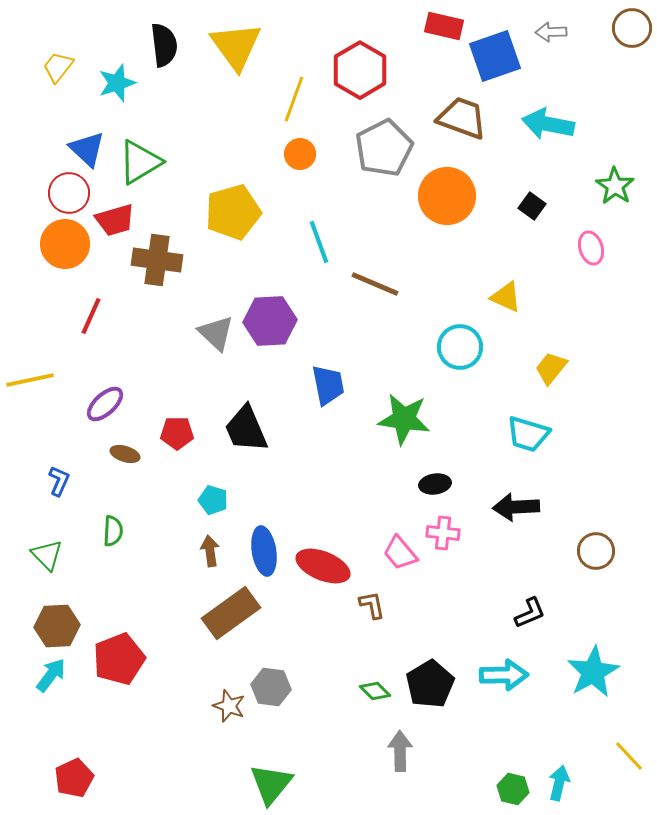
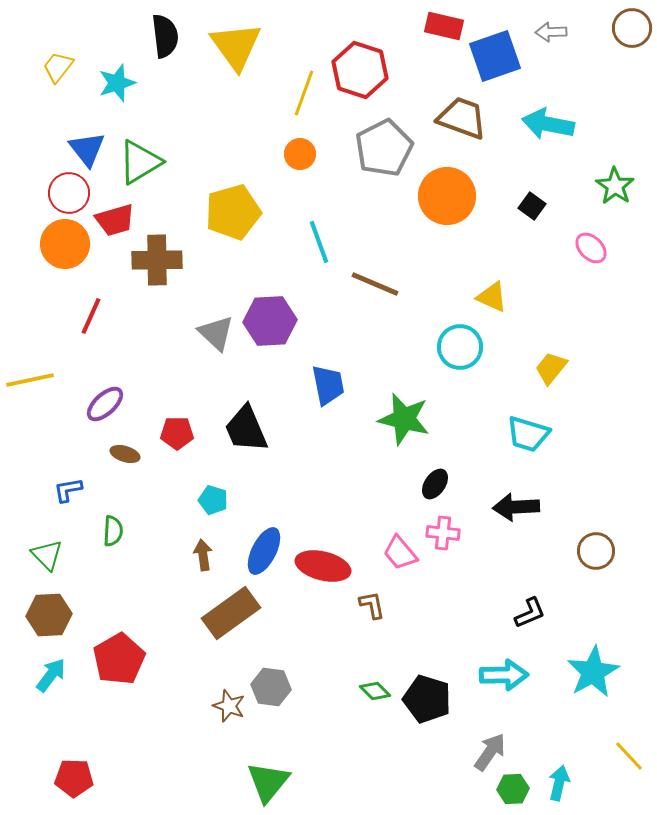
black semicircle at (164, 45): moved 1 px right, 9 px up
red hexagon at (360, 70): rotated 12 degrees counterclockwise
yellow line at (294, 99): moved 10 px right, 6 px up
blue triangle at (87, 149): rotated 9 degrees clockwise
pink ellipse at (591, 248): rotated 28 degrees counterclockwise
brown cross at (157, 260): rotated 9 degrees counterclockwise
yellow triangle at (506, 297): moved 14 px left
green star at (404, 419): rotated 6 degrees clockwise
blue L-shape at (59, 481): moved 9 px right, 9 px down; rotated 124 degrees counterclockwise
black ellipse at (435, 484): rotated 48 degrees counterclockwise
brown arrow at (210, 551): moved 7 px left, 4 px down
blue ellipse at (264, 551): rotated 36 degrees clockwise
red ellipse at (323, 566): rotated 8 degrees counterclockwise
brown hexagon at (57, 626): moved 8 px left, 11 px up
red pentagon at (119, 659): rotated 9 degrees counterclockwise
black pentagon at (430, 684): moved 3 px left, 15 px down; rotated 24 degrees counterclockwise
gray arrow at (400, 751): moved 90 px right, 1 px down; rotated 36 degrees clockwise
red pentagon at (74, 778): rotated 27 degrees clockwise
green triangle at (271, 784): moved 3 px left, 2 px up
green hexagon at (513, 789): rotated 16 degrees counterclockwise
